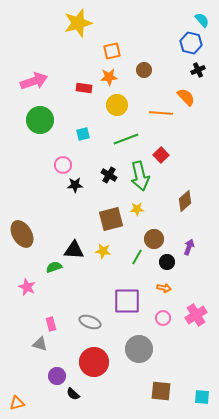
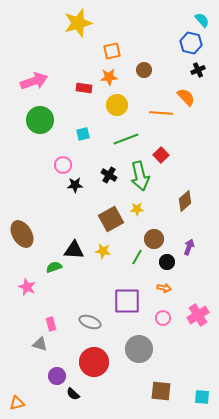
brown square at (111, 219): rotated 15 degrees counterclockwise
pink cross at (196, 315): moved 2 px right
